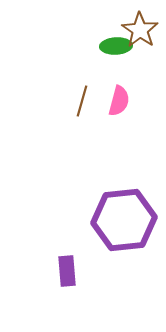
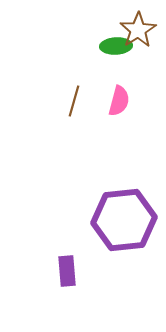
brown star: moved 2 px left; rotated 6 degrees clockwise
brown line: moved 8 px left
